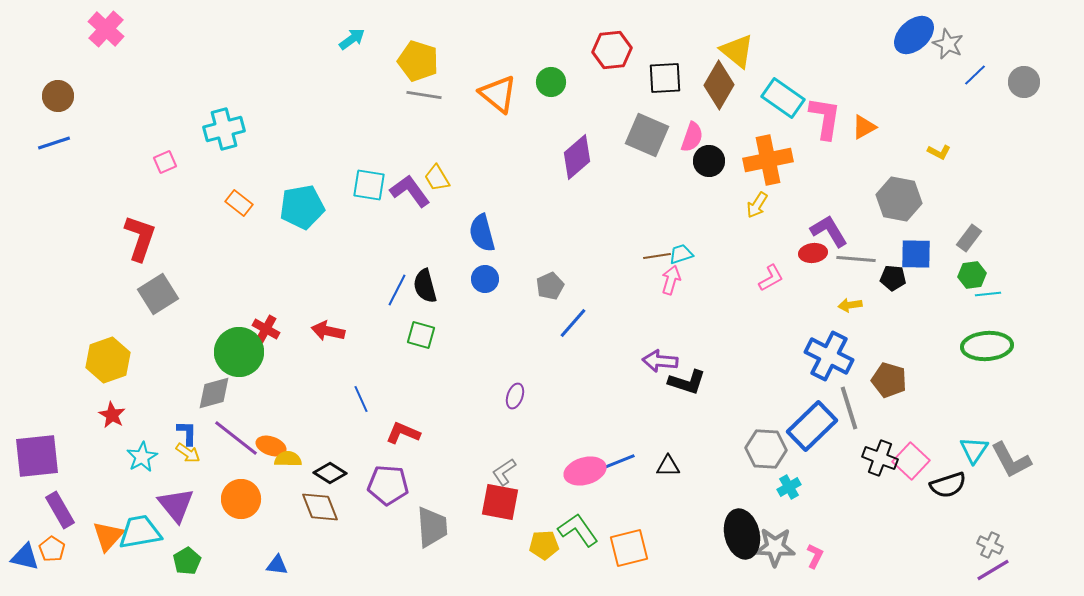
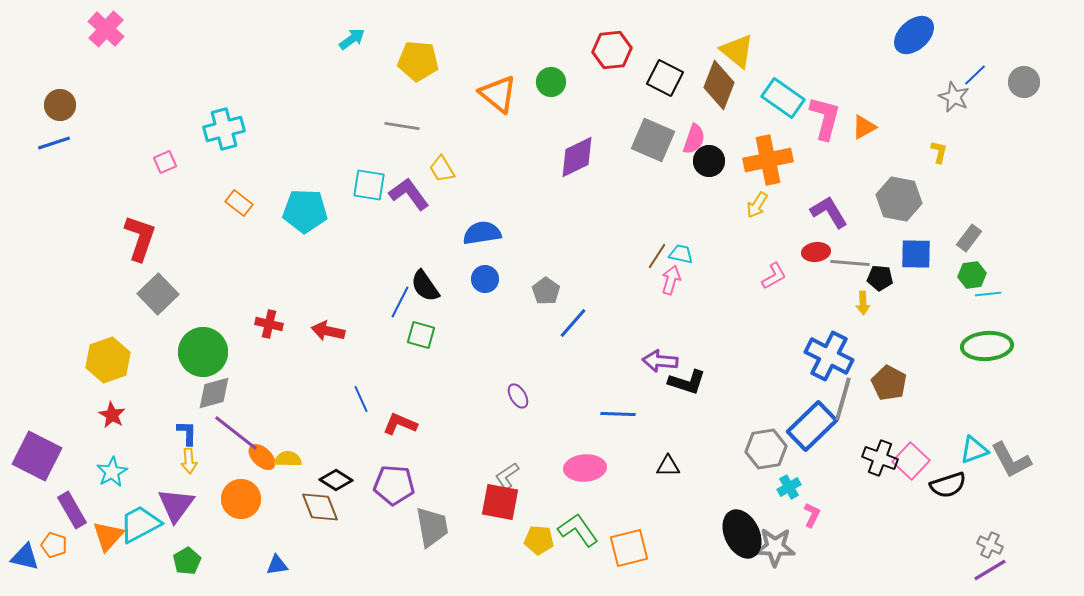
gray star at (948, 44): moved 6 px right, 53 px down
yellow pentagon at (418, 61): rotated 12 degrees counterclockwise
black square at (665, 78): rotated 30 degrees clockwise
brown diamond at (719, 85): rotated 9 degrees counterclockwise
gray line at (424, 95): moved 22 px left, 31 px down
brown circle at (58, 96): moved 2 px right, 9 px down
pink L-shape at (825, 118): rotated 6 degrees clockwise
gray square at (647, 135): moved 6 px right, 5 px down
pink semicircle at (692, 137): moved 2 px right, 2 px down
yellow L-shape at (939, 152): rotated 105 degrees counterclockwise
purple diamond at (577, 157): rotated 15 degrees clockwise
yellow trapezoid at (437, 178): moved 5 px right, 9 px up
purple L-shape at (410, 191): moved 1 px left, 3 px down
cyan pentagon at (302, 207): moved 3 px right, 4 px down; rotated 12 degrees clockwise
purple L-shape at (829, 231): moved 19 px up
blue semicircle at (482, 233): rotated 96 degrees clockwise
red ellipse at (813, 253): moved 3 px right, 1 px up
cyan trapezoid at (681, 254): rotated 30 degrees clockwise
brown line at (657, 256): rotated 48 degrees counterclockwise
gray line at (856, 259): moved 6 px left, 4 px down
pink L-shape at (771, 278): moved 3 px right, 2 px up
black pentagon at (893, 278): moved 13 px left
black semicircle at (425, 286): rotated 20 degrees counterclockwise
gray pentagon at (550, 286): moved 4 px left, 5 px down; rotated 12 degrees counterclockwise
blue line at (397, 290): moved 3 px right, 12 px down
gray square at (158, 294): rotated 12 degrees counterclockwise
yellow arrow at (850, 305): moved 13 px right, 2 px up; rotated 85 degrees counterclockwise
red cross at (266, 329): moved 3 px right, 5 px up; rotated 16 degrees counterclockwise
green circle at (239, 352): moved 36 px left
brown pentagon at (889, 380): moved 3 px down; rotated 12 degrees clockwise
purple ellipse at (515, 396): moved 3 px right; rotated 50 degrees counterclockwise
gray line at (849, 408): moved 6 px left, 9 px up; rotated 33 degrees clockwise
red L-shape at (403, 433): moved 3 px left, 9 px up
purple line at (236, 438): moved 5 px up
orange ellipse at (271, 446): moved 9 px left, 11 px down; rotated 24 degrees clockwise
gray hexagon at (766, 449): rotated 12 degrees counterclockwise
cyan triangle at (974, 450): rotated 36 degrees clockwise
yellow arrow at (188, 453): moved 1 px right, 8 px down; rotated 50 degrees clockwise
purple square at (37, 456): rotated 33 degrees clockwise
cyan star at (142, 457): moved 30 px left, 15 px down
blue line at (618, 462): moved 48 px up; rotated 24 degrees clockwise
pink ellipse at (585, 471): moved 3 px up; rotated 12 degrees clockwise
gray L-shape at (504, 472): moved 3 px right, 4 px down
black diamond at (330, 473): moved 6 px right, 7 px down
purple pentagon at (388, 485): moved 6 px right
purple triangle at (176, 505): rotated 15 degrees clockwise
purple rectangle at (60, 510): moved 12 px right
gray trapezoid at (432, 527): rotated 6 degrees counterclockwise
cyan trapezoid at (140, 532): moved 8 px up; rotated 18 degrees counterclockwise
black ellipse at (742, 534): rotated 12 degrees counterclockwise
yellow pentagon at (544, 545): moved 5 px left, 5 px up; rotated 8 degrees clockwise
orange pentagon at (52, 549): moved 2 px right, 4 px up; rotated 15 degrees counterclockwise
pink L-shape at (815, 556): moved 3 px left, 41 px up
blue triangle at (277, 565): rotated 15 degrees counterclockwise
purple line at (993, 570): moved 3 px left
